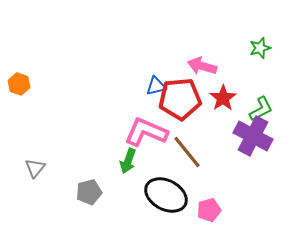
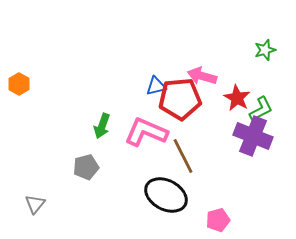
green star: moved 5 px right, 2 px down
pink arrow: moved 10 px down
orange hexagon: rotated 10 degrees clockwise
red star: moved 14 px right; rotated 8 degrees counterclockwise
purple cross: rotated 6 degrees counterclockwise
brown line: moved 4 px left, 4 px down; rotated 12 degrees clockwise
green arrow: moved 26 px left, 35 px up
gray triangle: moved 36 px down
gray pentagon: moved 3 px left, 25 px up
pink pentagon: moved 9 px right, 10 px down
